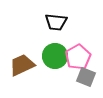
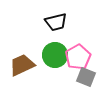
black trapezoid: rotated 20 degrees counterclockwise
green circle: moved 1 px up
